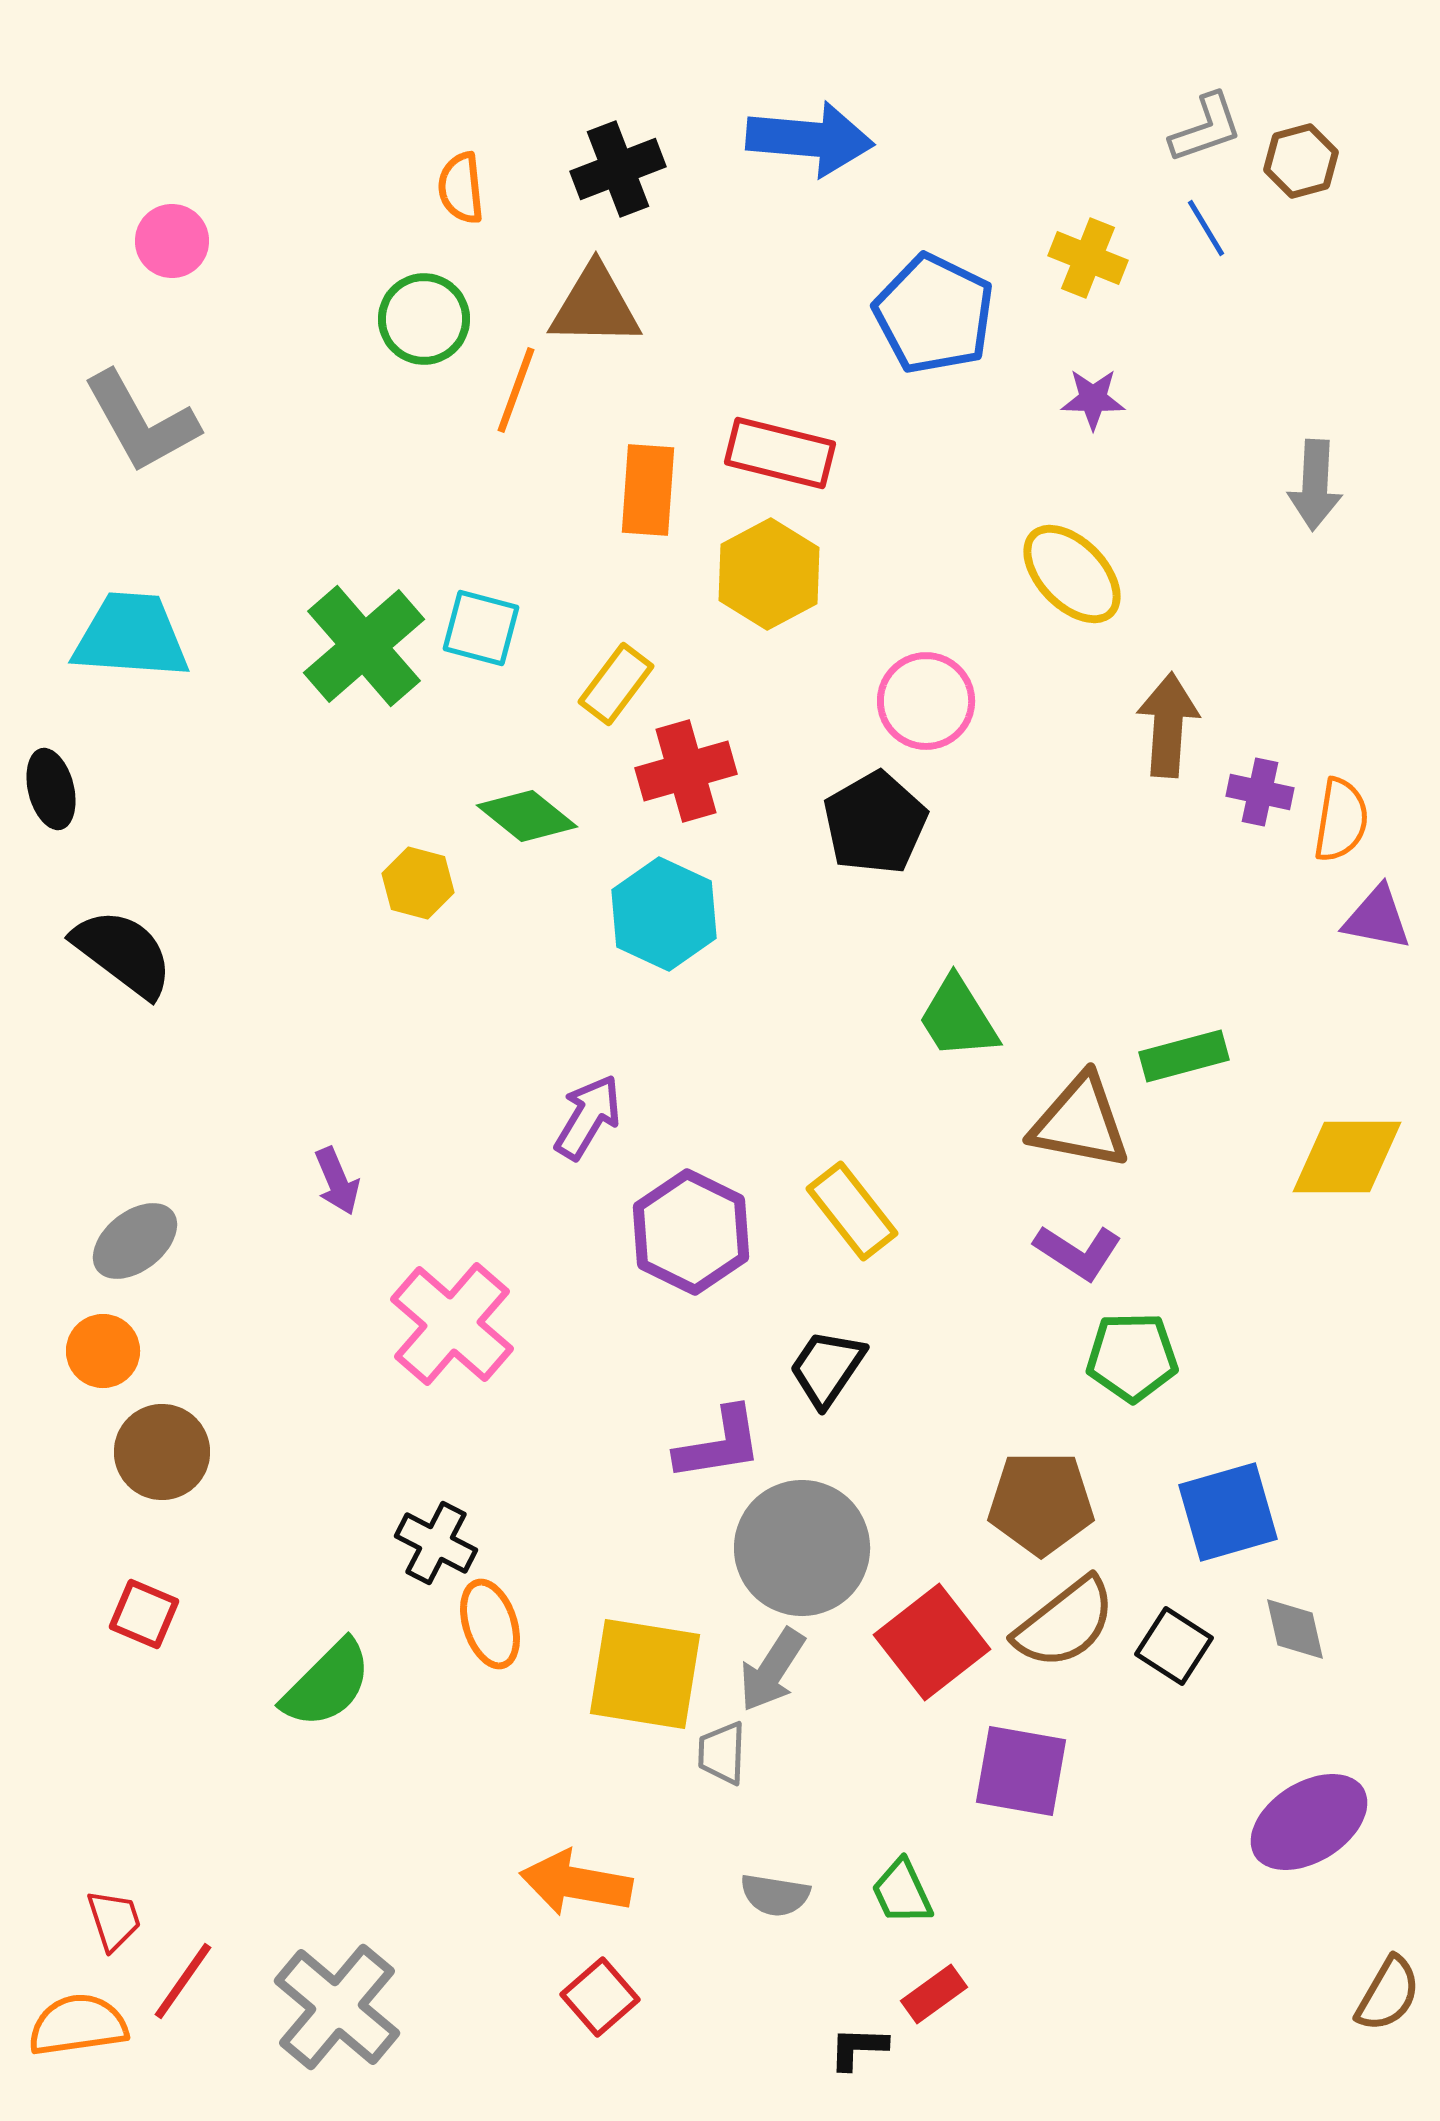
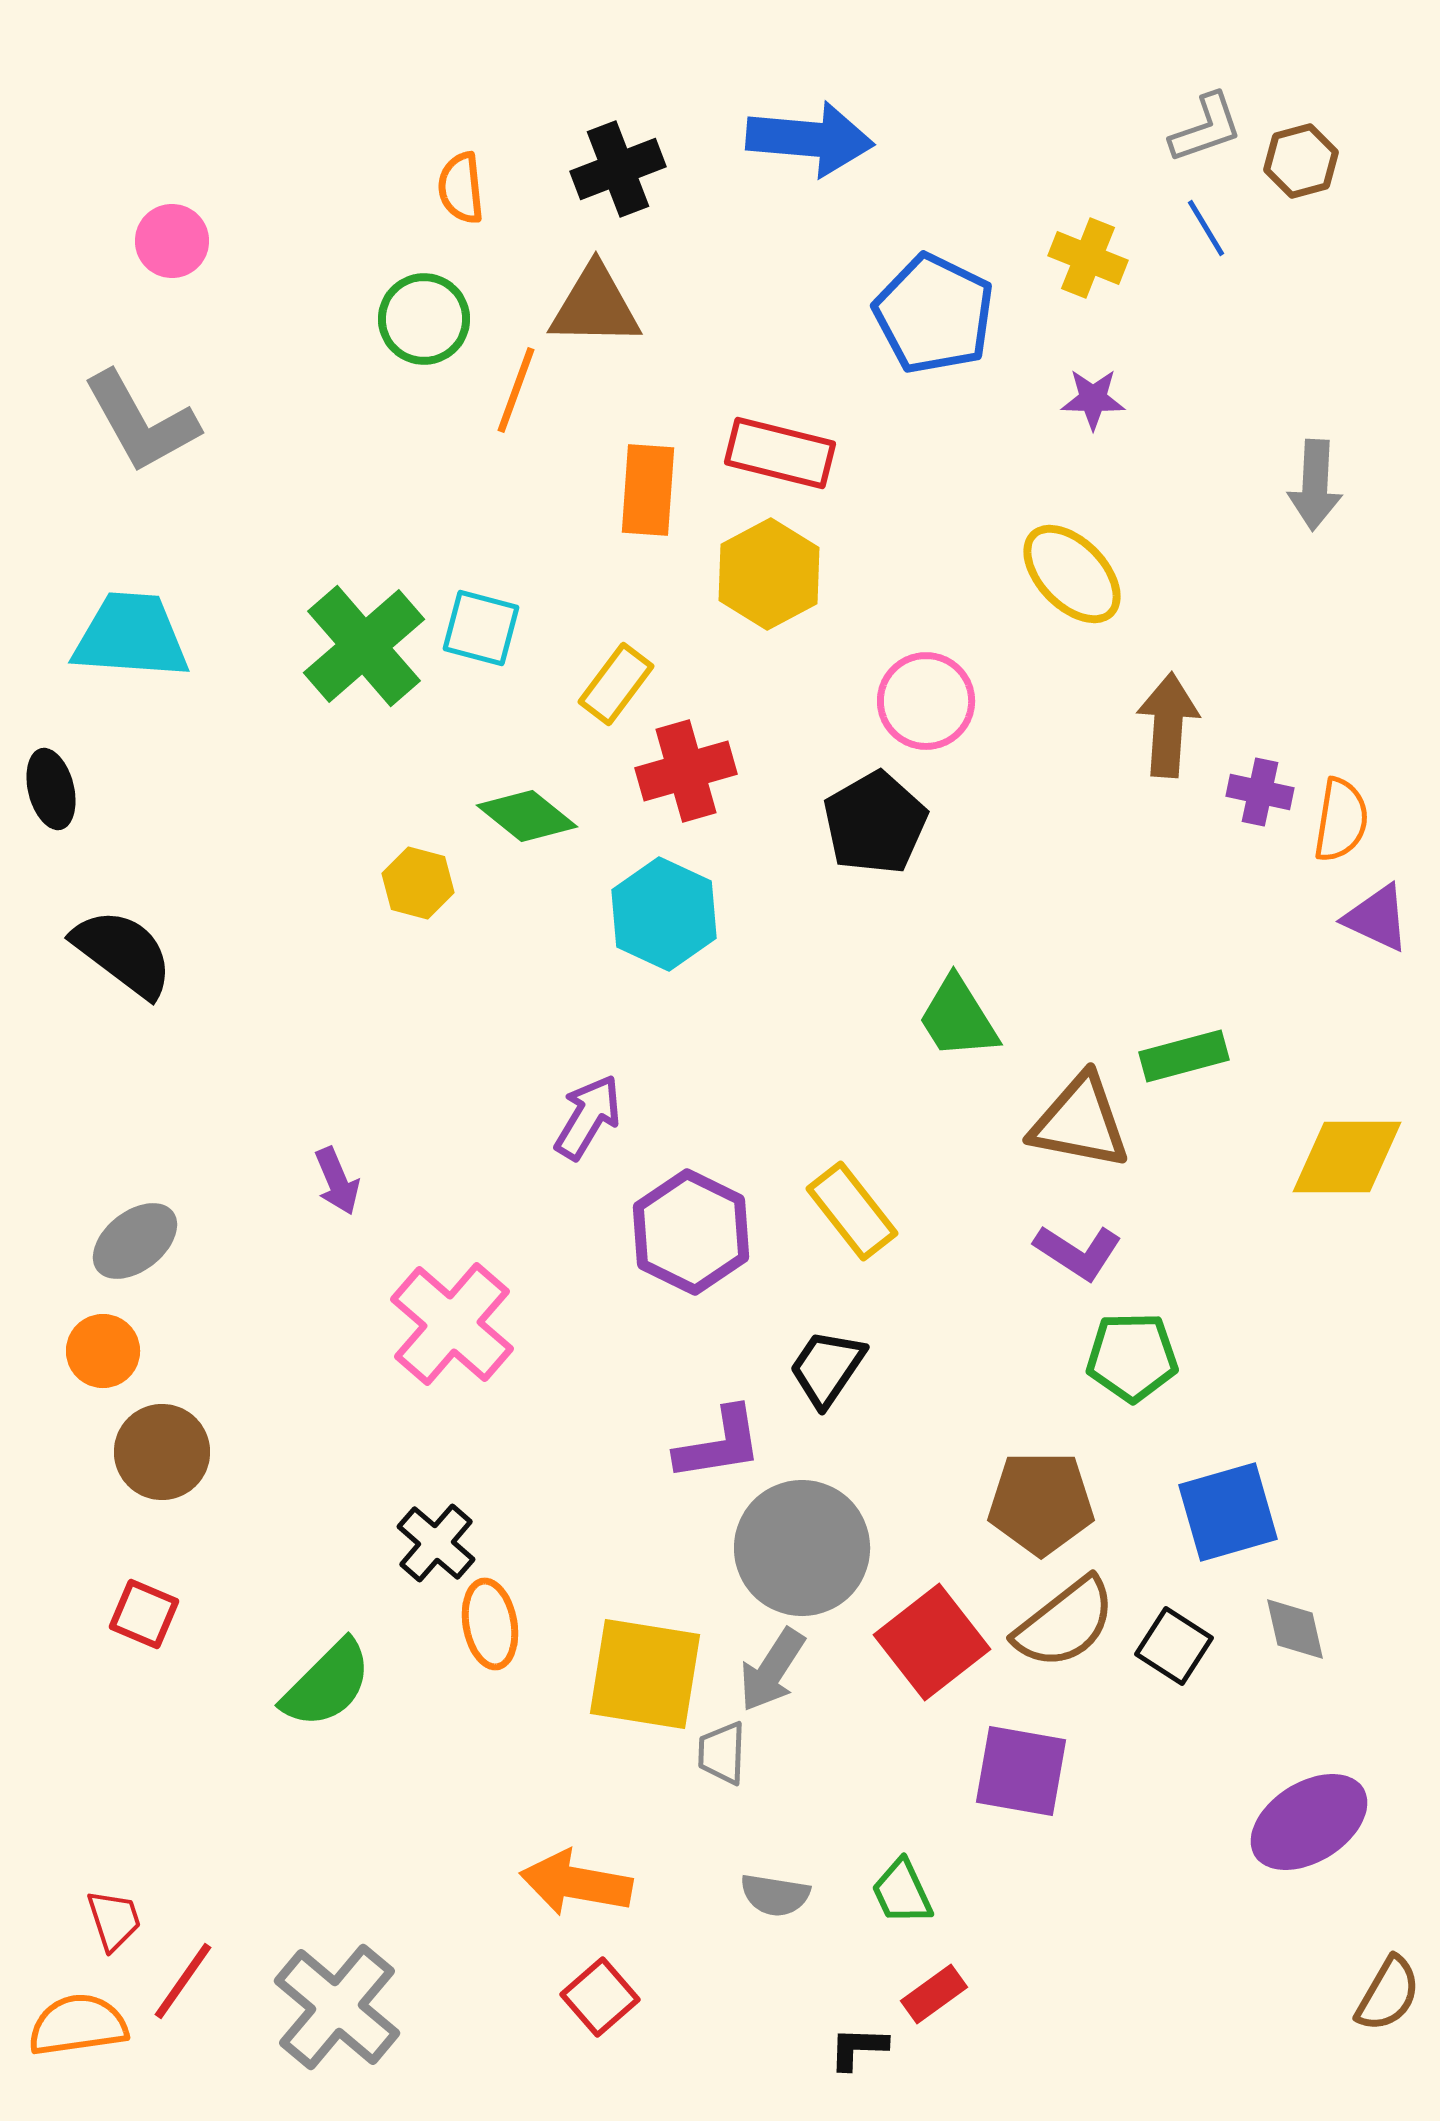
purple triangle at (1377, 918): rotated 14 degrees clockwise
black cross at (436, 1543): rotated 14 degrees clockwise
orange ellipse at (490, 1624): rotated 8 degrees clockwise
